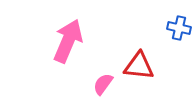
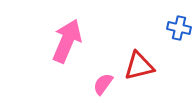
pink arrow: moved 1 px left
red triangle: rotated 20 degrees counterclockwise
